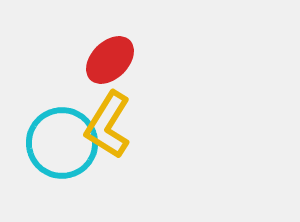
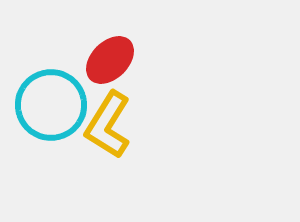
cyan circle: moved 11 px left, 38 px up
